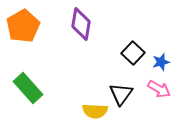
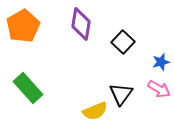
black square: moved 10 px left, 11 px up
yellow semicircle: rotated 25 degrees counterclockwise
